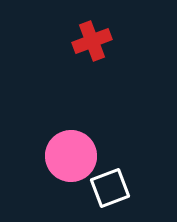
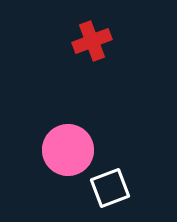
pink circle: moved 3 px left, 6 px up
